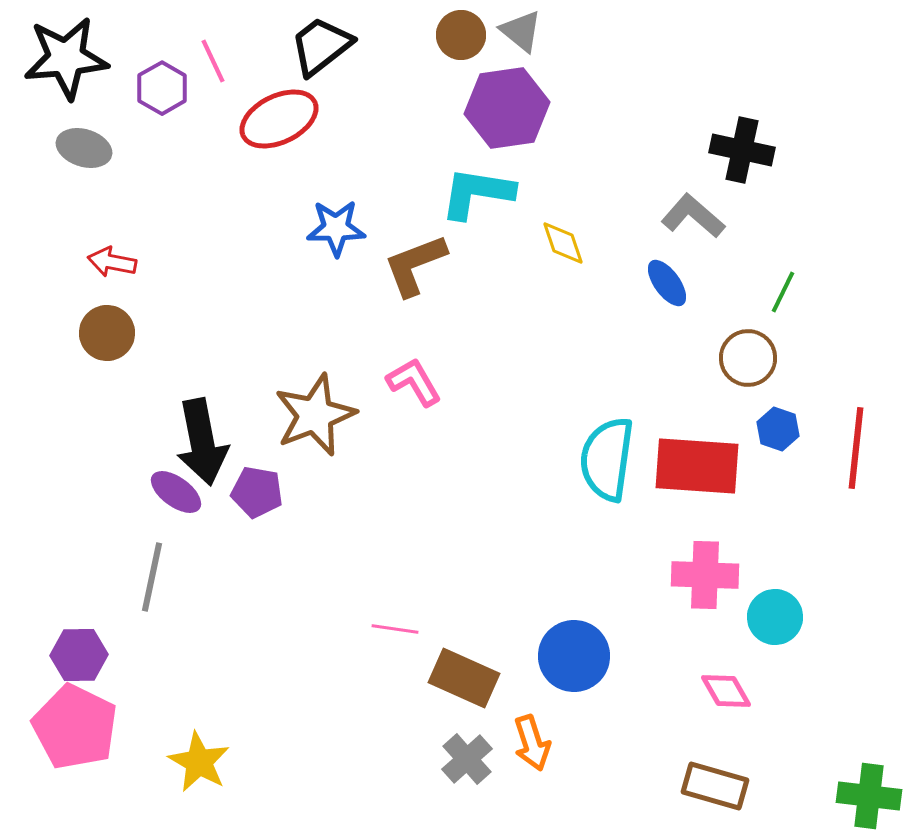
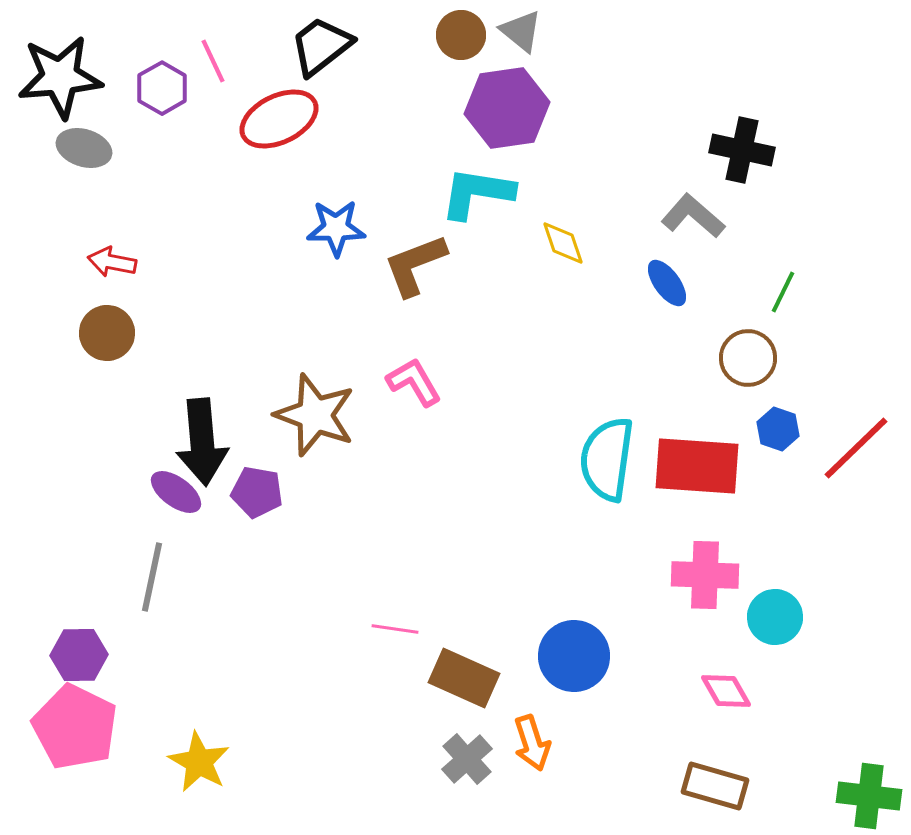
black star at (66, 58): moved 6 px left, 19 px down
brown star at (315, 415): rotated 30 degrees counterclockwise
black arrow at (202, 442): rotated 6 degrees clockwise
red line at (856, 448): rotated 40 degrees clockwise
